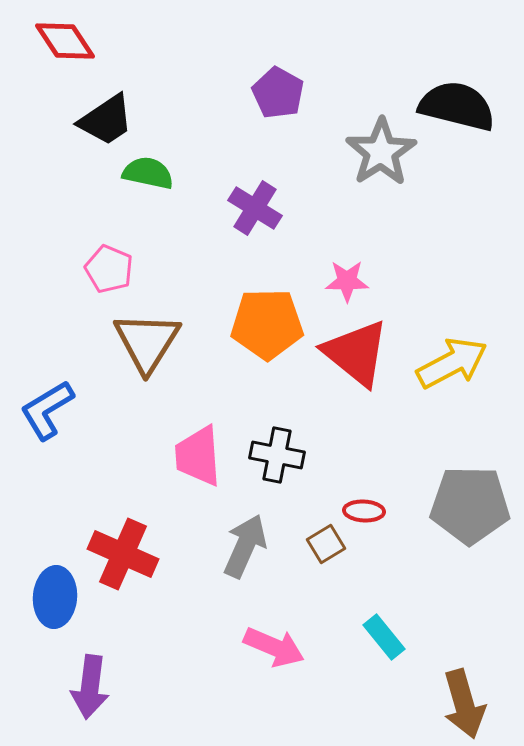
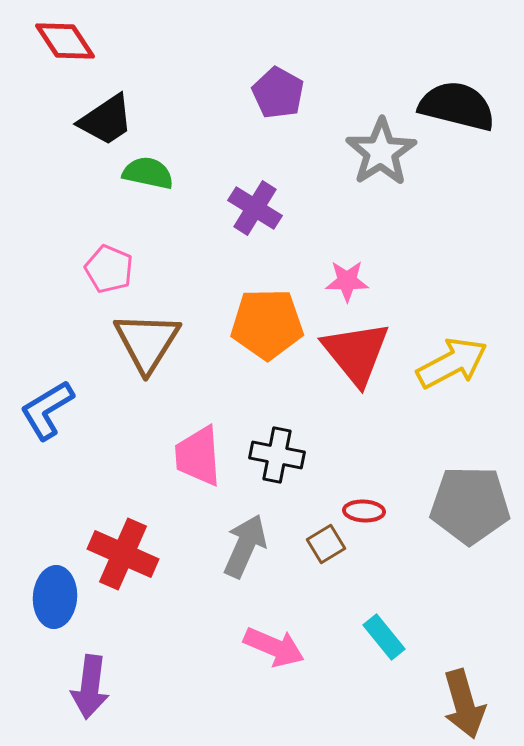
red triangle: rotated 12 degrees clockwise
